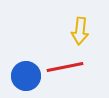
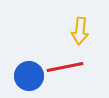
blue circle: moved 3 px right
